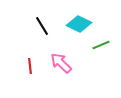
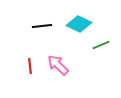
black line: rotated 66 degrees counterclockwise
pink arrow: moved 3 px left, 2 px down
